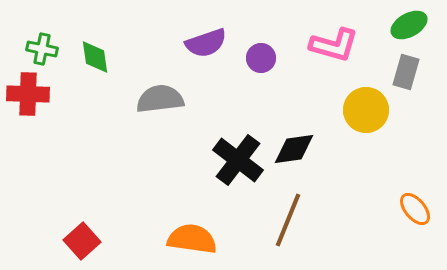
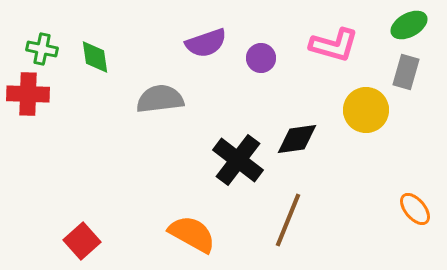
black diamond: moved 3 px right, 10 px up
orange semicircle: moved 5 px up; rotated 21 degrees clockwise
